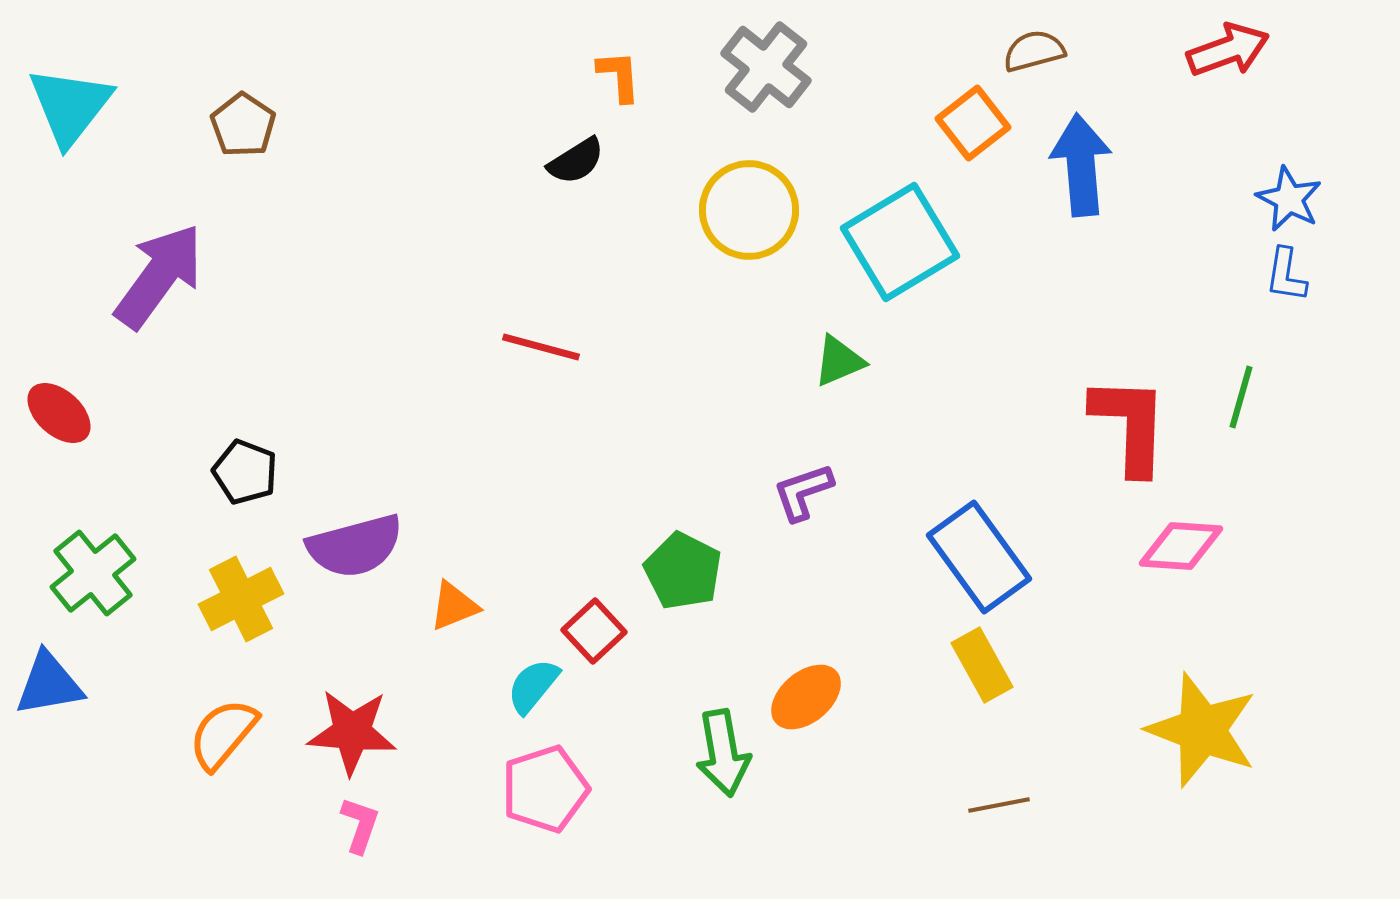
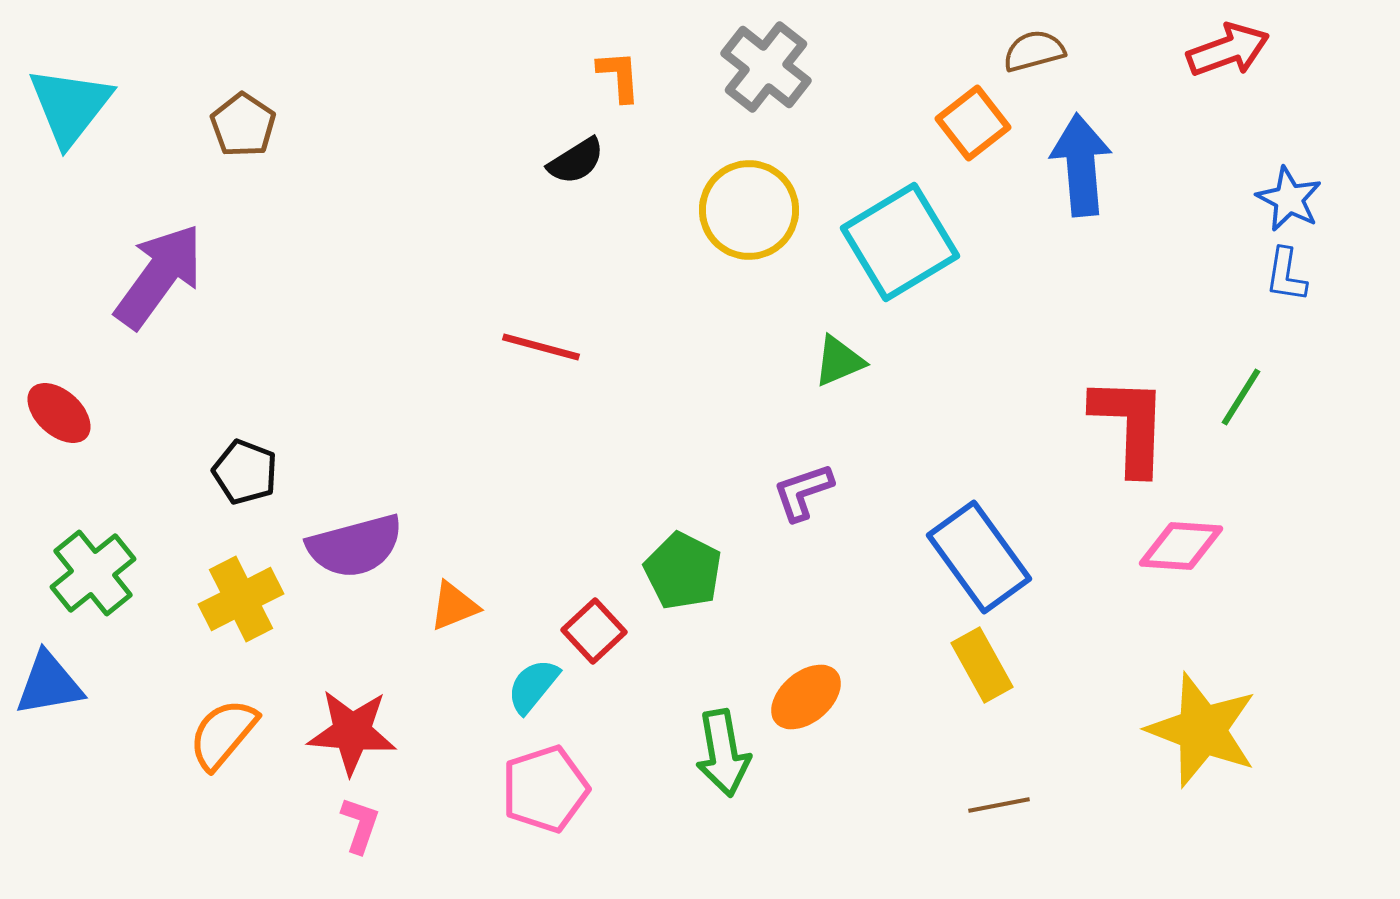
green line: rotated 16 degrees clockwise
